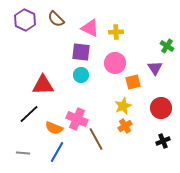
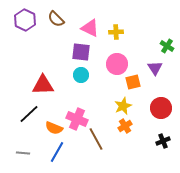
pink circle: moved 2 px right, 1 px down
